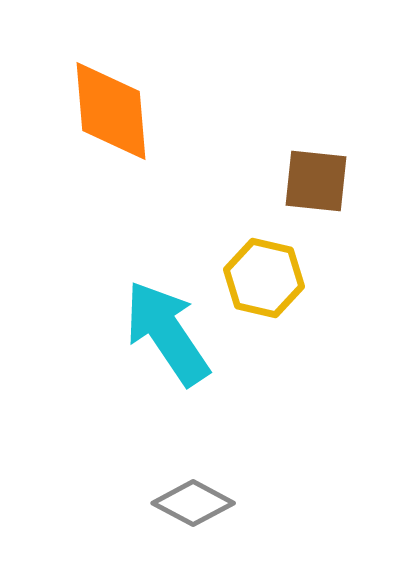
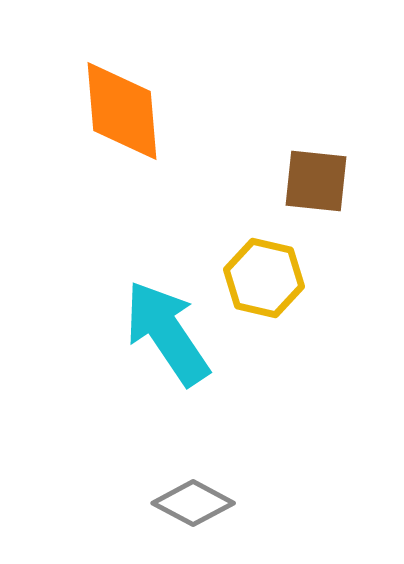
orange diamond: moved 11 px right
